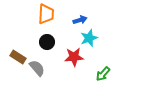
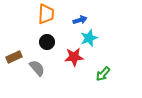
brown rectangle: moved 4 px left; rotated 56 degrees counterclockwise
